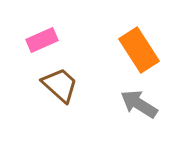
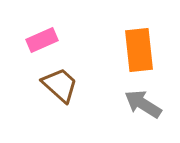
orange rectangle: rotated 27 degrees clockwise
gray arrow: moved 4 px right
